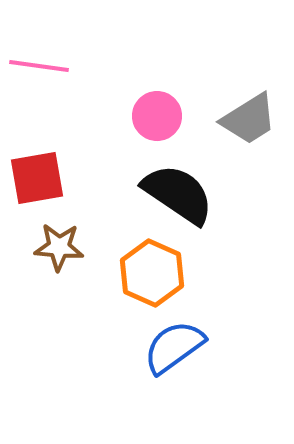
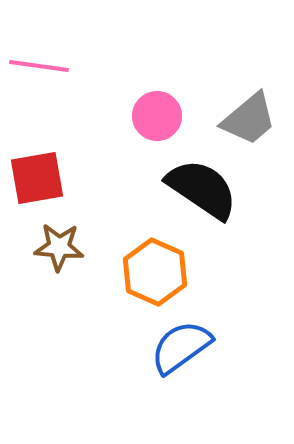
gray trapezoid: rotated 8 degrees counterclockwise
black semicircle: moved 24 px right, 5 px up
orange hexagon: moved 3 px right, 1 px up
blue semicircle: moved 7 px right
